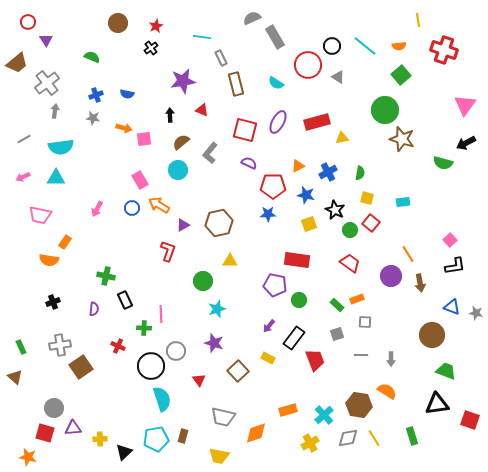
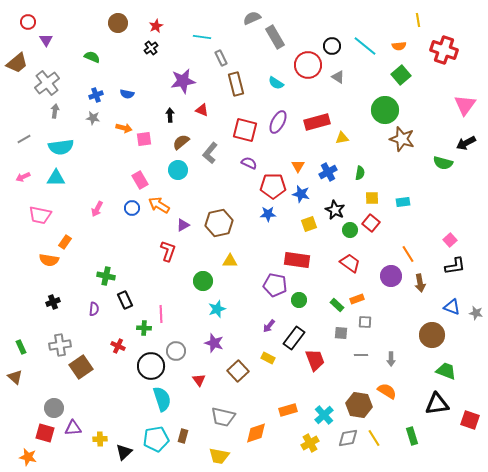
orange triangle at (298, 166): rotated 32 degrees counterclockwise
blue star at (306, 195): moved 5 px left, 1 px up
yellow square at (367, 198): moved 5 px right; rotated 16 degrees counterclockwise
gray square at (337, 334): moved 4 px right, 1 px up; rotated 24 degrees clockwise
